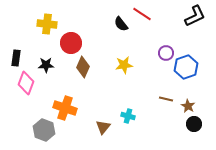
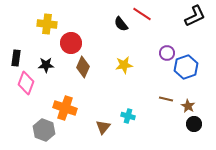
purple circle: moved 1 px right
